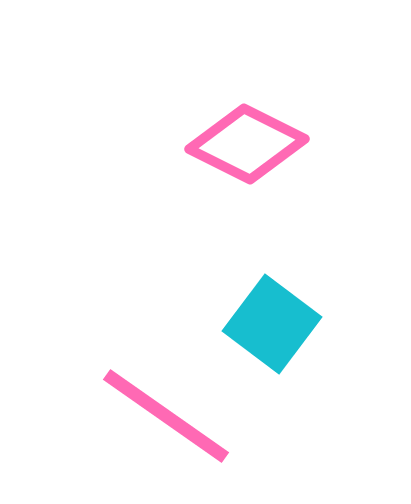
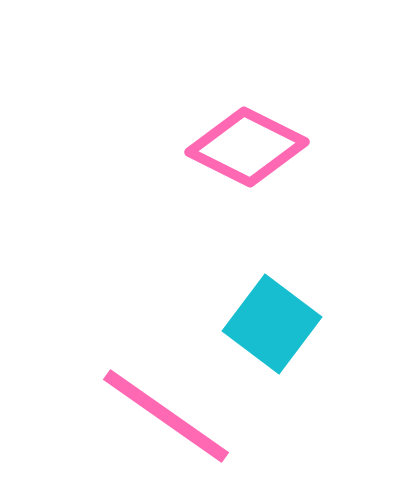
pink diamond: moved 3 px down
